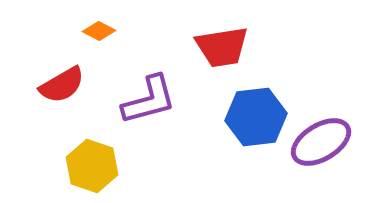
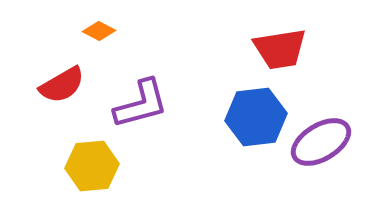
red trapezoid: moved 58 px right, 2 px down
purple L-shape: moved 8 px left, 4 px down
yellow hexagon: rotated 24 degrees counterclockwise
